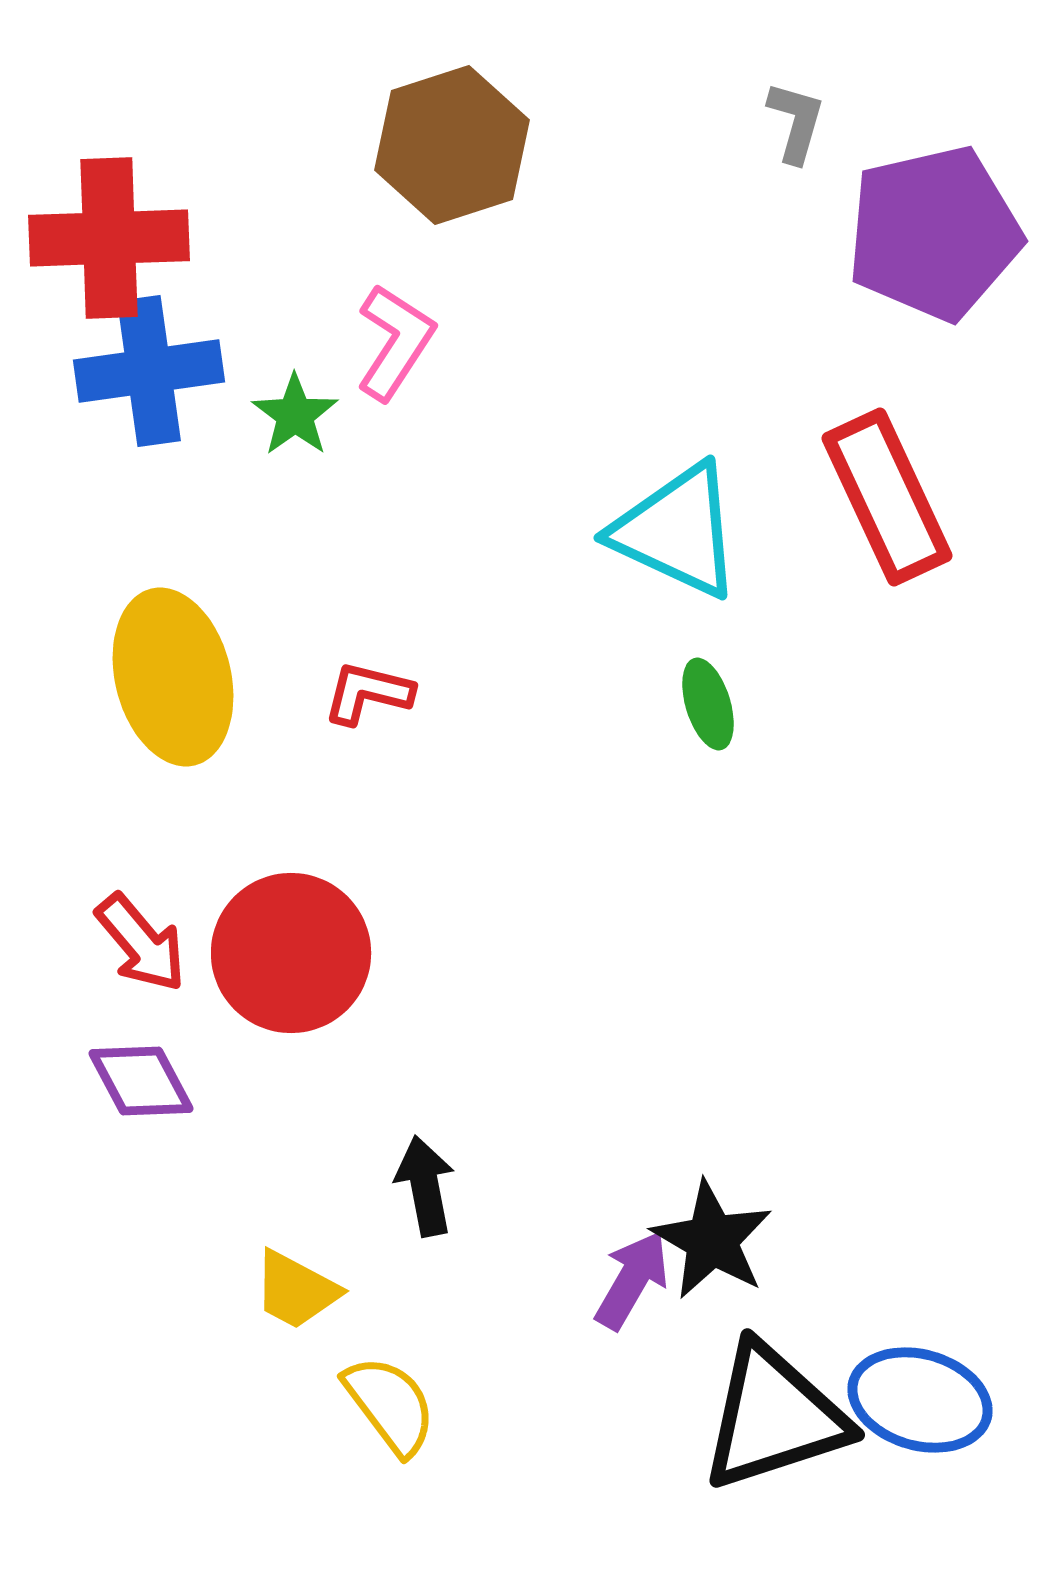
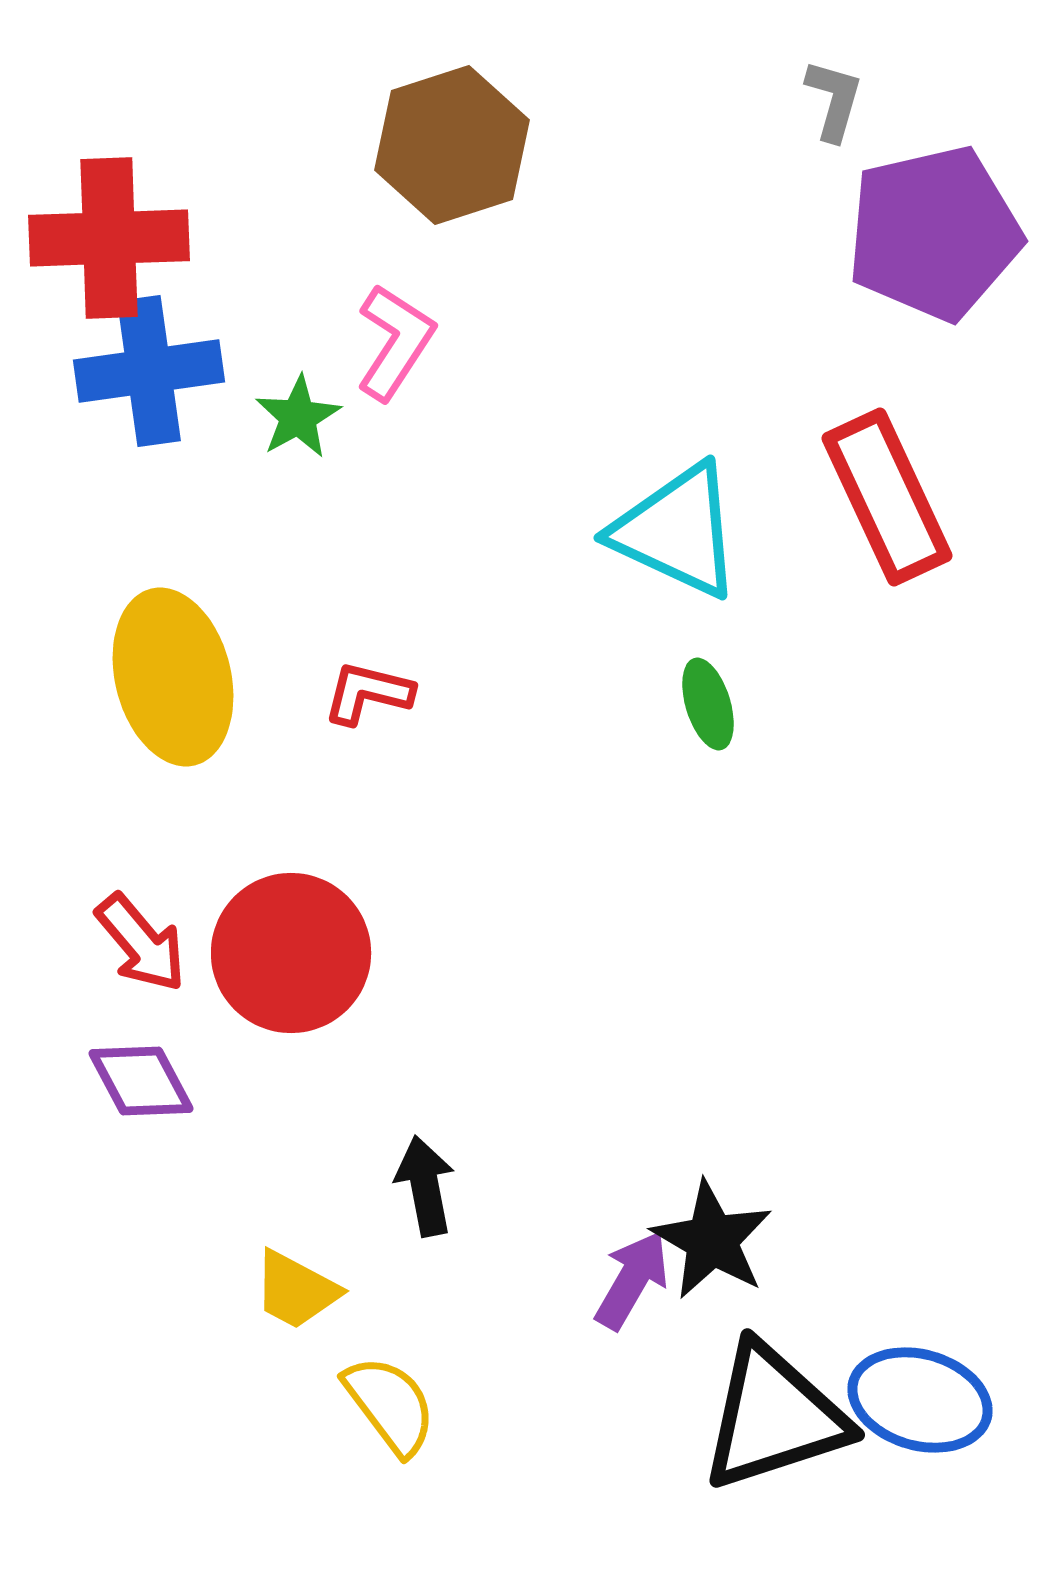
gray L-shape: moved 38 px right, 22 px up
green star: moved 3 px right, 2 px down; rotated 6 degrees clockwise
